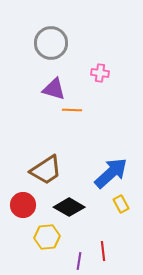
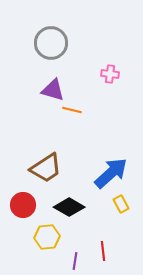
pink cross: moved 10 px right, 1 px down
purple triangle: moved 1 px left, 1 px down
orange line: rotated 12 degrees clockwise
brown trapezoid: moved 2 px up
purple line: moved 4 px left
